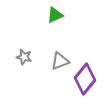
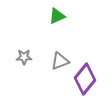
green triangle: moved 2 px right, 1 px down
gray star: rotated 14 degrees counterclockwise
